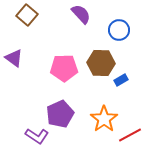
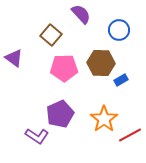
brown square: moved 24 px right, 20 px down
